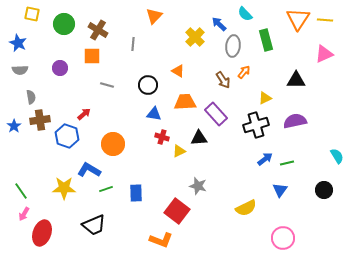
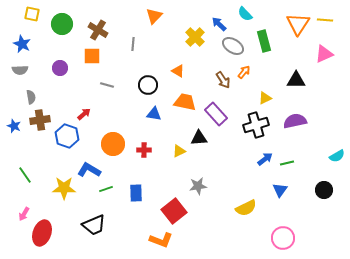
orange triangle at (298, 19): moved 5 px down
green circle at (64, 24): moved 2 px left
green rectangle at (266, 40): moved 2 px left, 1 px down
blue star at (18, 43): moved 4 px right, 1 px down
gray ellipse at (233, 46): rotated 65 degrees counterclockwise
orange trapezoid at (185, 102): rotated 15 degrees clockwise
blue star at (14, 126): rotated 16 degrees counterclockwise
red cross at (162, 137): moved 18 px left, 13 px down; rotated 16 degrees counterclockwise
cyan semicircle at (337, 156): rotated 91 degrees clockwise
gray star at (198, 186): rotated 24 degrees counterclockwise
green line at (21, 191): moved 4 px right, 16 px up
red square at (177, 211): moved 3 px left; rotated 15 degrees clockwise
